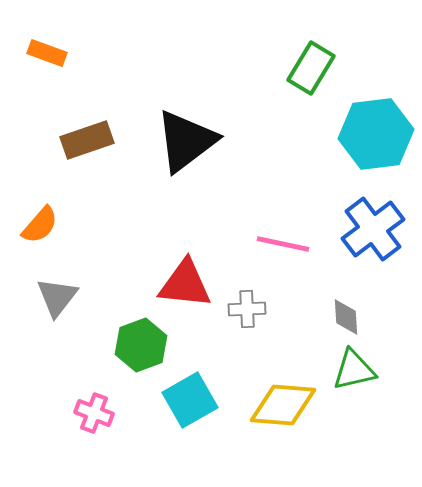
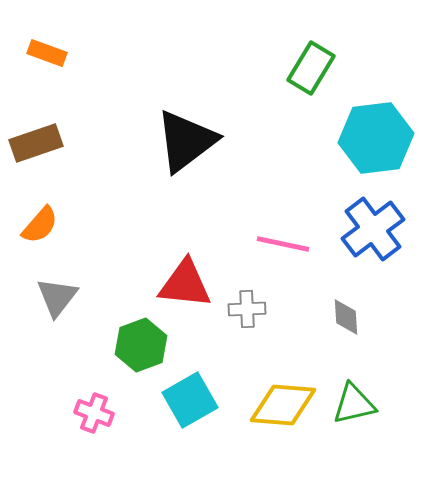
cyan hexagon: moved 4 px down
brown rectangle: moved 51 px left, 3 px down
green triangle: moved 34 px down
